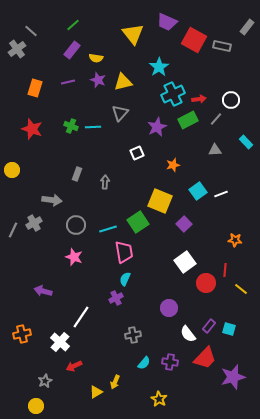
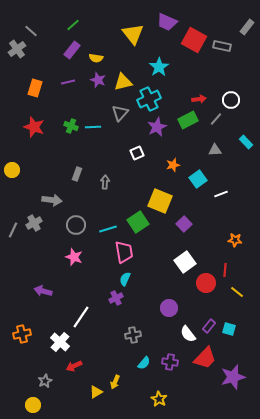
cyan cross at (173, 94): moved 24 px left, 5 px down
red star at (32, 129): moved 2 px right, 2 px up
cyan square at (198, 191): moved 12 px up
yellow line at (241, 289): moved 4 px left, 3 px down
yellow circle at (36, 406): moved 3 px left, 1 px up
